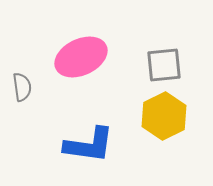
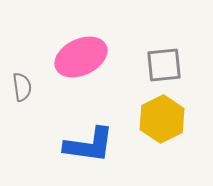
yellow hexagon: moved 2 px left, 3 px down
